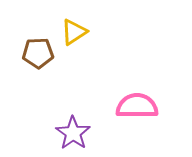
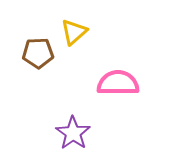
yellow triangle: rotated 8 degrees counterclockwise
pink semicircle: moved 19 px left, 23 px up
